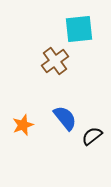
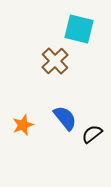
cyan square: rotated 20 degrees clockwise
brown cross: rotated 8 degrees counterclockwise
black semicircle: moved 2 px up
